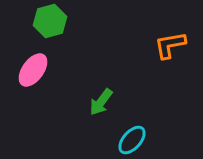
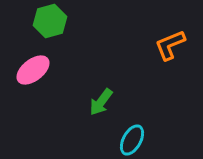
orange L-shape: rotated 12 degrees counterclockwise
pink ellipse: rotated 16 degrees clockwise
cyan ellipse: rotated 12 degrees counterclockwise
